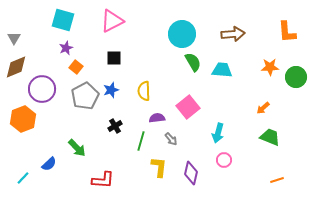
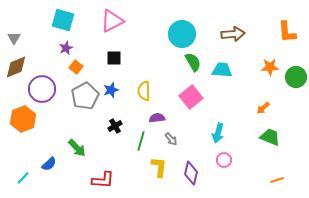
pink square: moved 3 px right, 10 px up
